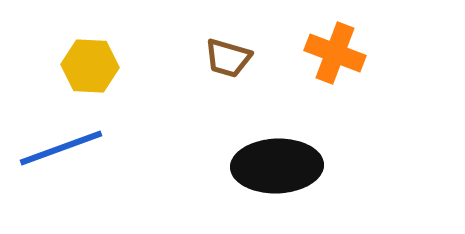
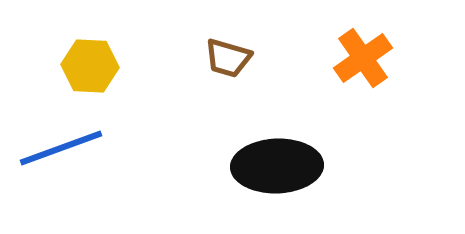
orange cross: moved 28 px right, 5 px down; rotated 34 degrees clockwise
